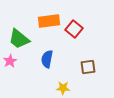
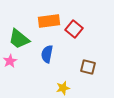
blue semicircle: moved 5 px up
brown square: rotated 21 degrees clockwise
yellow star: rotated 16 degrees counterclockwise
